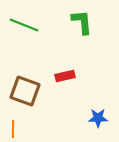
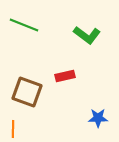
green L-shape: moved 5 px right, 13 px down; rotated 132 degrees clockwise
brown square: moved 2 px right, 1 px down
